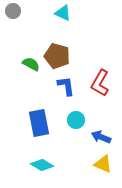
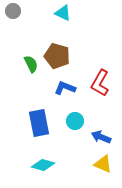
green semicircle: rotated 36 degrees clockwise
blue L-shape: moved 1 px left, 2 px down; rotated 60 degrees counterclockwise
cyan circle: moved 1 px left, 1 px down
cyan diamond: moved 1 px right; rotated 15 degrees counterclockwise
